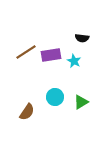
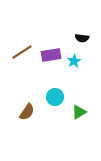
brown line: moved 4 px left
cyan star: rotated 16 degrees clockwise
green triangle: moved 2 px left, 10 px down
